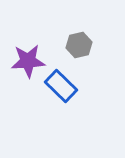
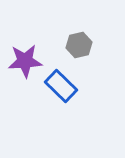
purple star: moved 3 px left
